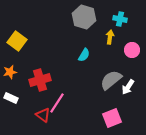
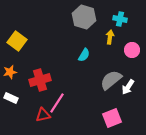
red triangle: rotated 49 degrees counterclockwise
